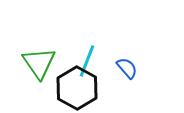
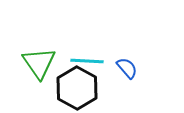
cyan line: rotated 72 degrees clockwise
